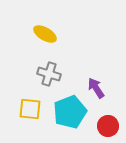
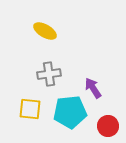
yellow ellipse: moved 3 px up
gray cross: rotated 25 degrees counterclockwise
purple arrow: moved 3 px left
cyan pentagon: rotated 16 degrees clockwise
